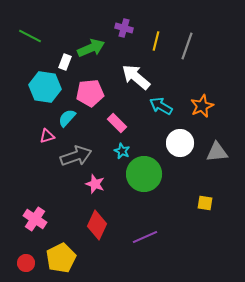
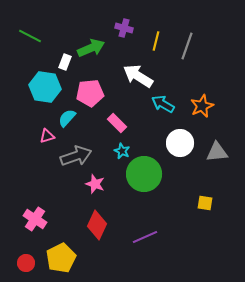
white arrow: moved 2 px right, 1 px up; rotated 8 degrees counterclockwise
cyan arrow: moved 2 px right, 2 px up
